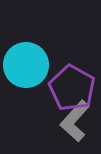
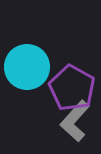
cyan circle: moved 1 px right, 2 px down
